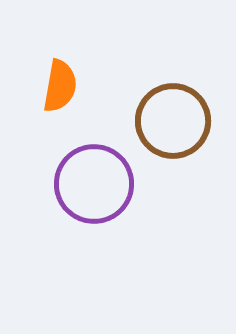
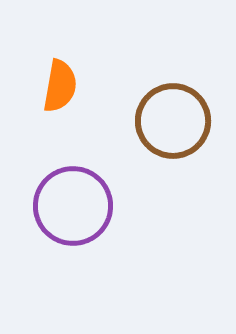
purple circle: moved 21 px left, 22 px down
